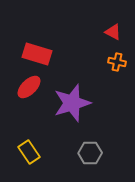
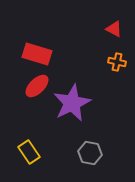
red triangle: moved 1 px right, 3 px up
red ellipse: moved 8 px right, 1 px up
purple star: rotated 9 degrees counterclockwise
gray hexagon: rotated 10 degrees clockwise
